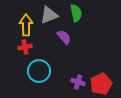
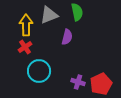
green semicircle: moved 1 px right, 1 px up
purple semicircle: moved 3 px right; rotated 56 degrees clockwise
red cross: rotated 24 degrees counterclockwise
